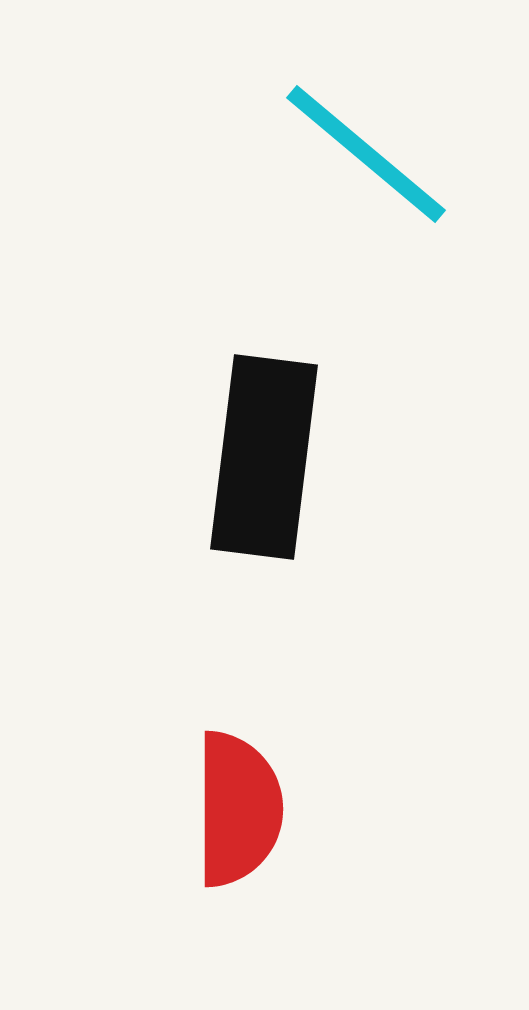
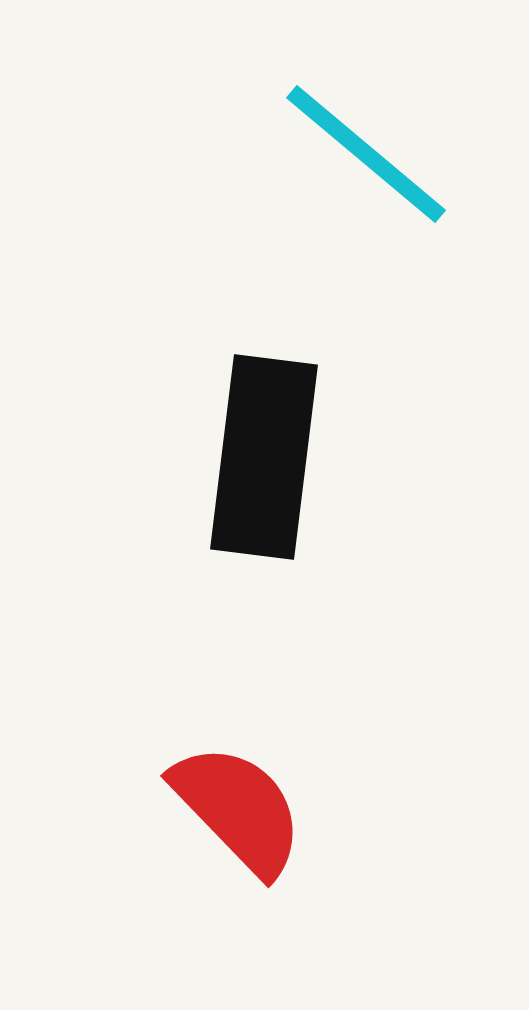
red semicircle: rotated 44 degrees counterclockwise
